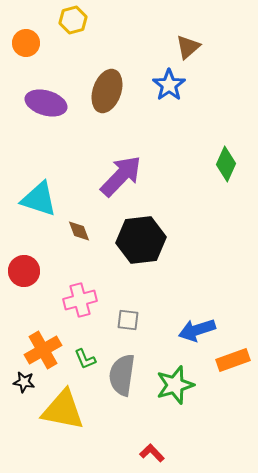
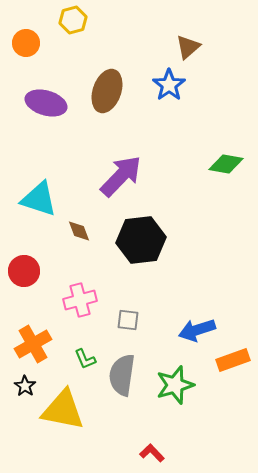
green diamond: rotated 76 degrees clockwise
orange cross: moved 10 px left, 6 px up
black star: moved 1 px right, 4 px down; rotated 25 degrees clockwise
